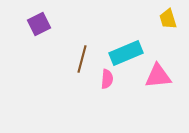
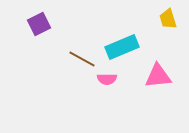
cyan rectangle: moved 4 px left, 6 px up
brown line: rotated 76 degrees counterclockwise
pink semicircle: rotated 84 degrees clockwise
